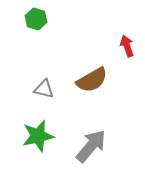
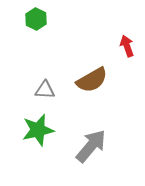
green hexagon: rotated 10 degrees clockwise
gray triangle: moved 1 px right, 1 px down; rotated 10 degrees counterclockwise
green star: moved 6 px up
